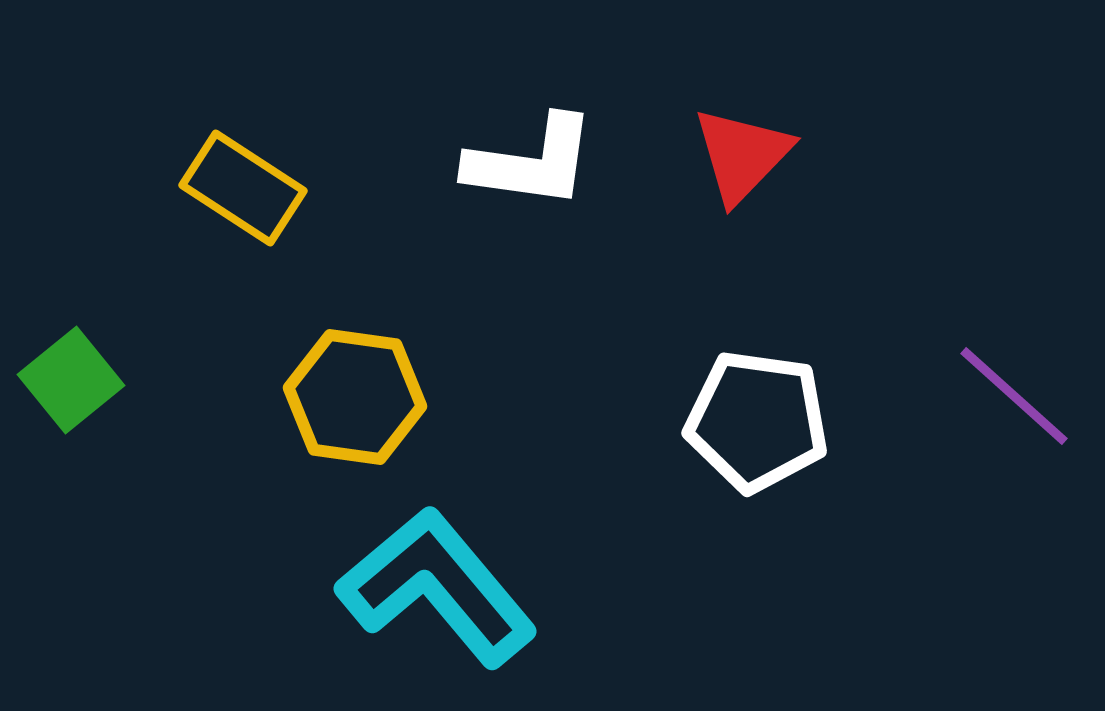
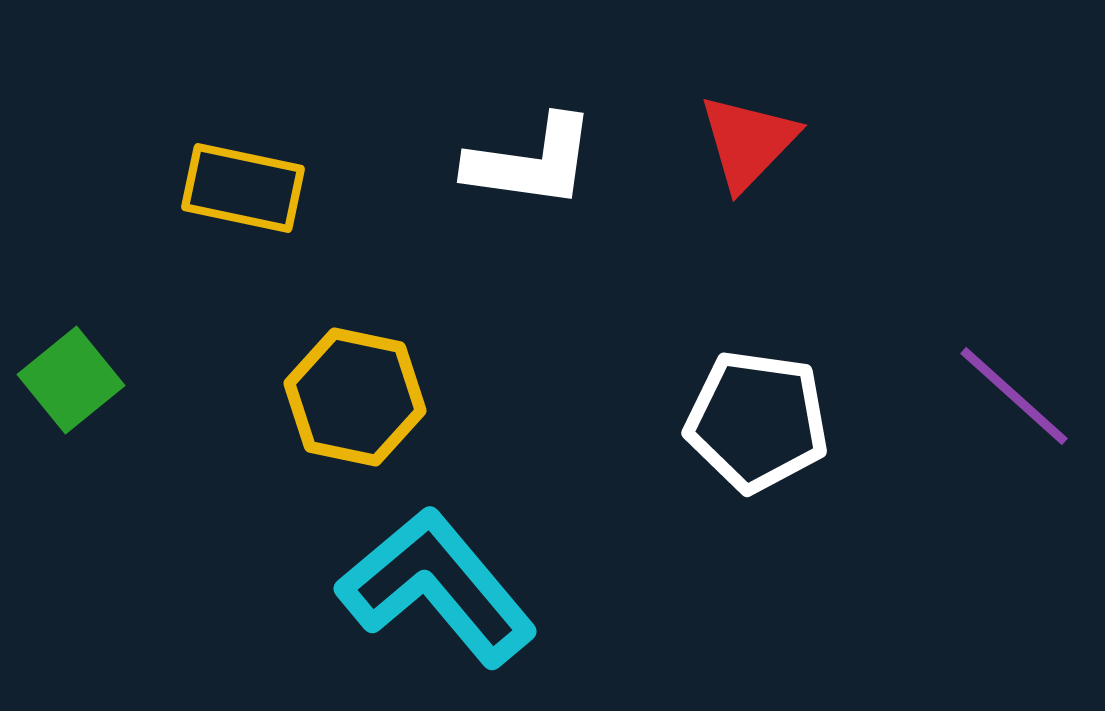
red triangle: moved 6 px right, 13 px up
yellow rectangle: rotated 21 degrees counterclockwise
yellow hexagon: rotated 4 degrees clockwise
